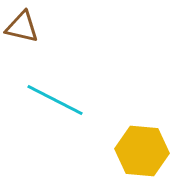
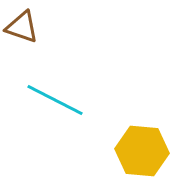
brown triangle: rotated 6 degrees clockwise
